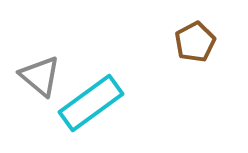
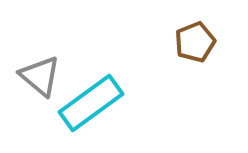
brown pentagon: rotated 6 degrees clockwise
